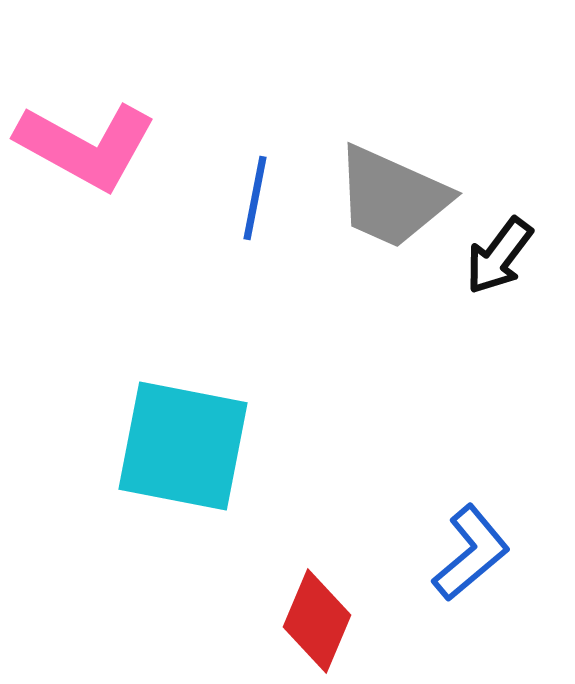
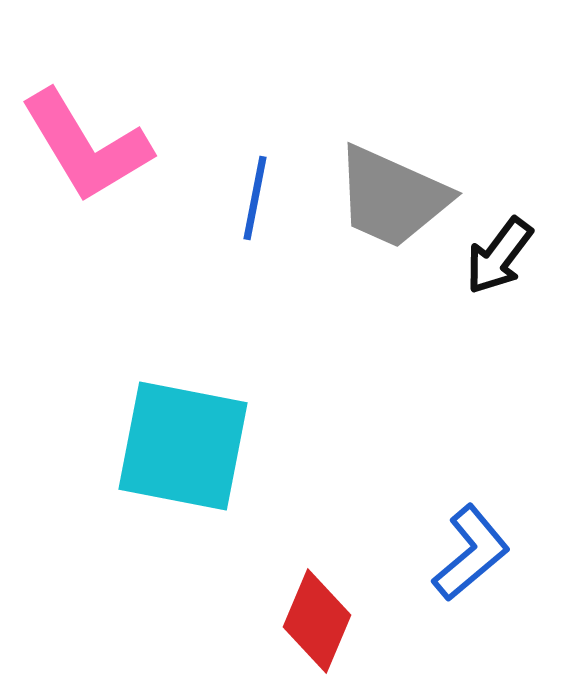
pink L-shape: rotated 30 degrees clockwise
